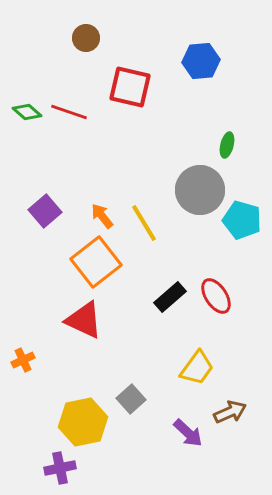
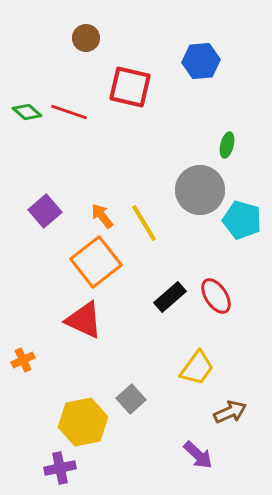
purple arrow: moved 10 px right, 22 px down
